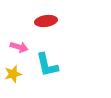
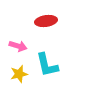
pink arrow: moved 1 px left, 1 px up
yellow star: moved 6 px right
